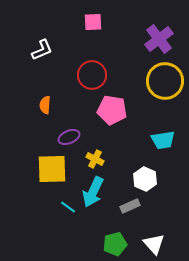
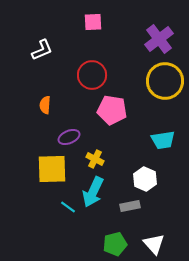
gray rectangle: rotated 12 degrees clockwise
